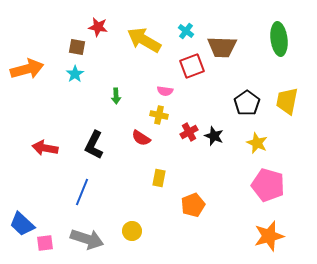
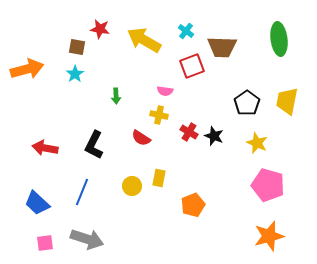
red star: moved 2 px right, 2 px down
red cross: rotated 30 degrees counterclockwise
blue trapezoid: moved 15 px right, 21 px up
yellow circle: moved 45 px up
